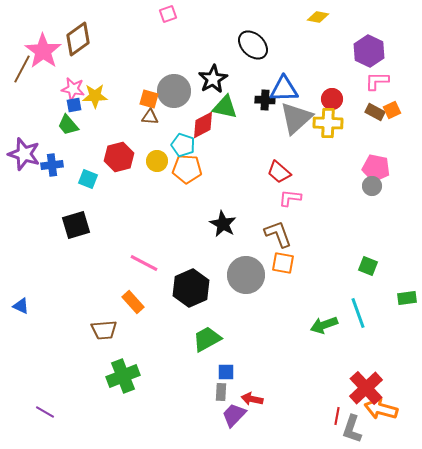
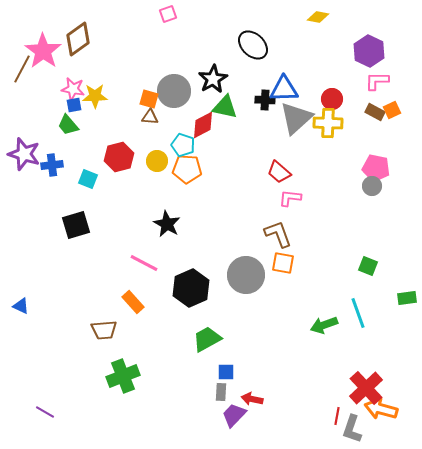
black star at (223, 224): moved 56 px left
